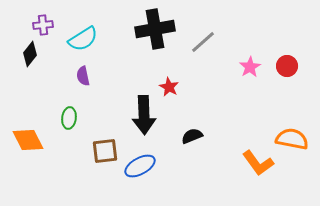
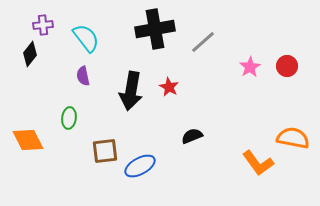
cyan semicircle: moved 3 px right, 1 px up; rotated 96 degrees counterclockwise
black arrow: moved 13 px left, 24 px up; rotated 12 degrees clockwise
orange semicircle: moved 1 px right, 1 px up
